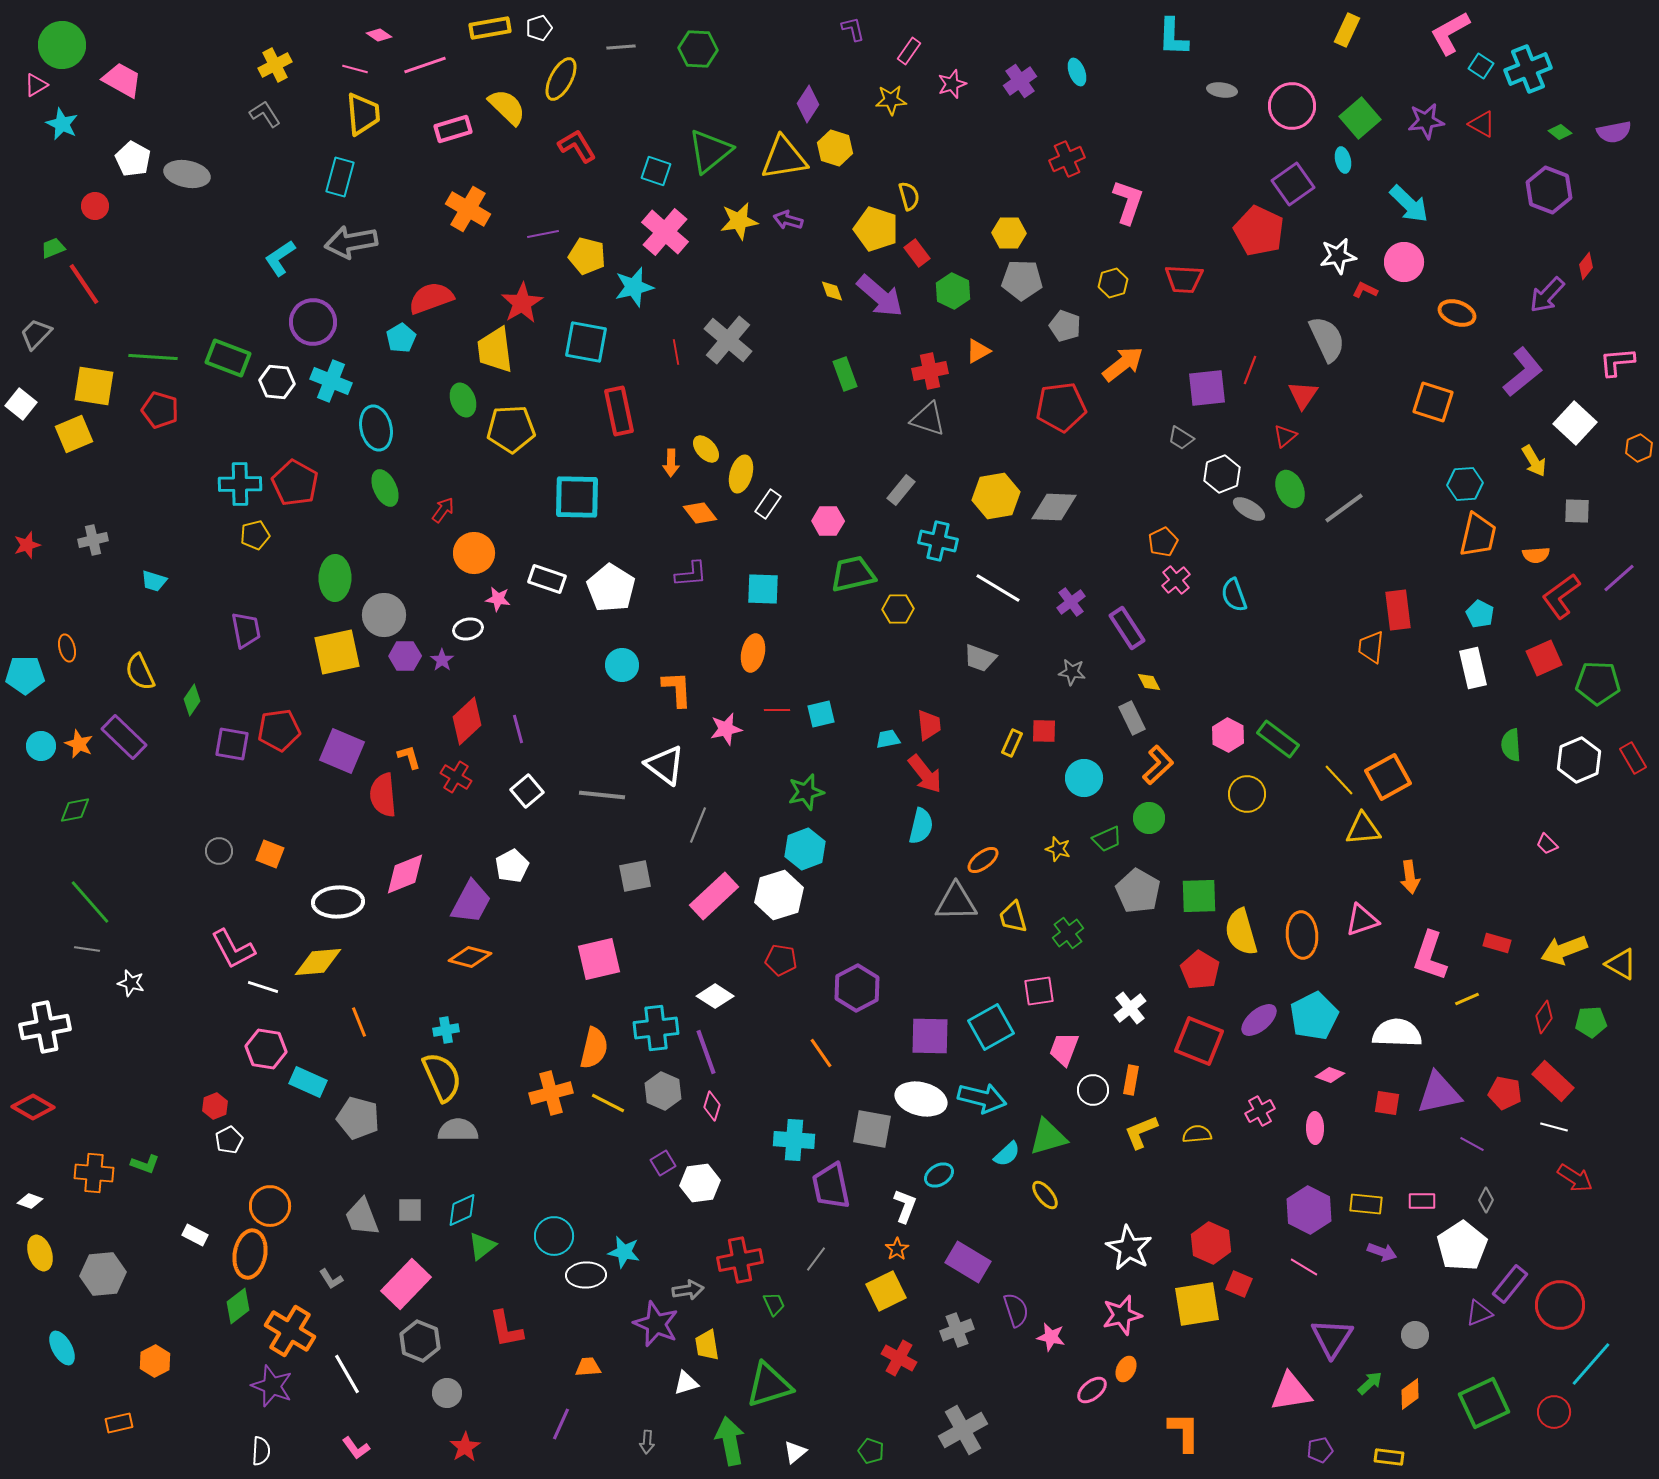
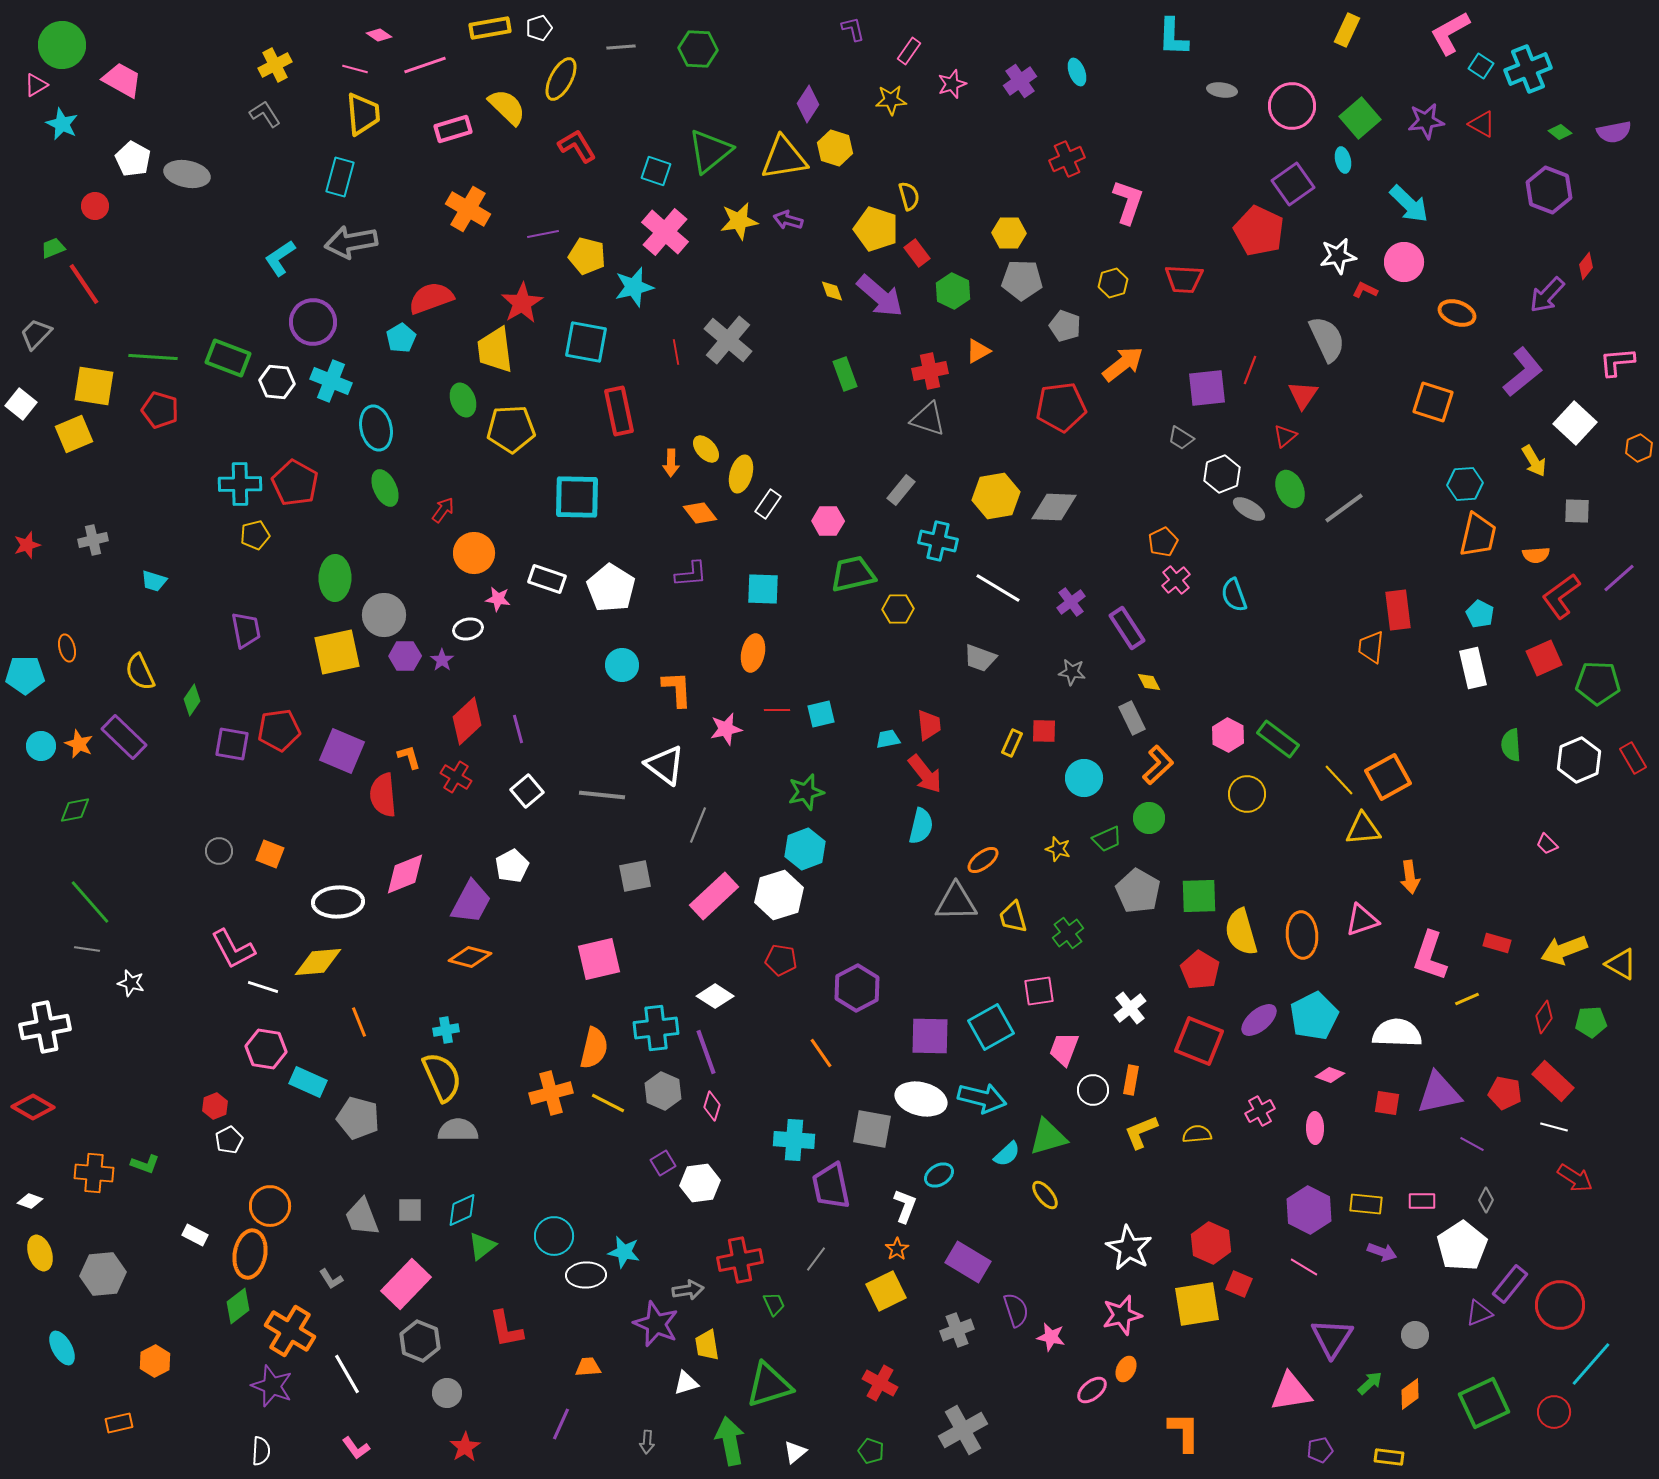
red cross at (899, 1358): moved 19 px left, 25 px down
